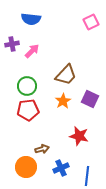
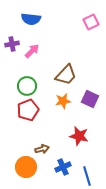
orange star: rotated 21 degrees clockwise
red pentagon: rotated 15 degrees counterclockwise
blue cross: moved 2 px right, 1 px up
blue line: rotated 24 degrees counterclockwise
